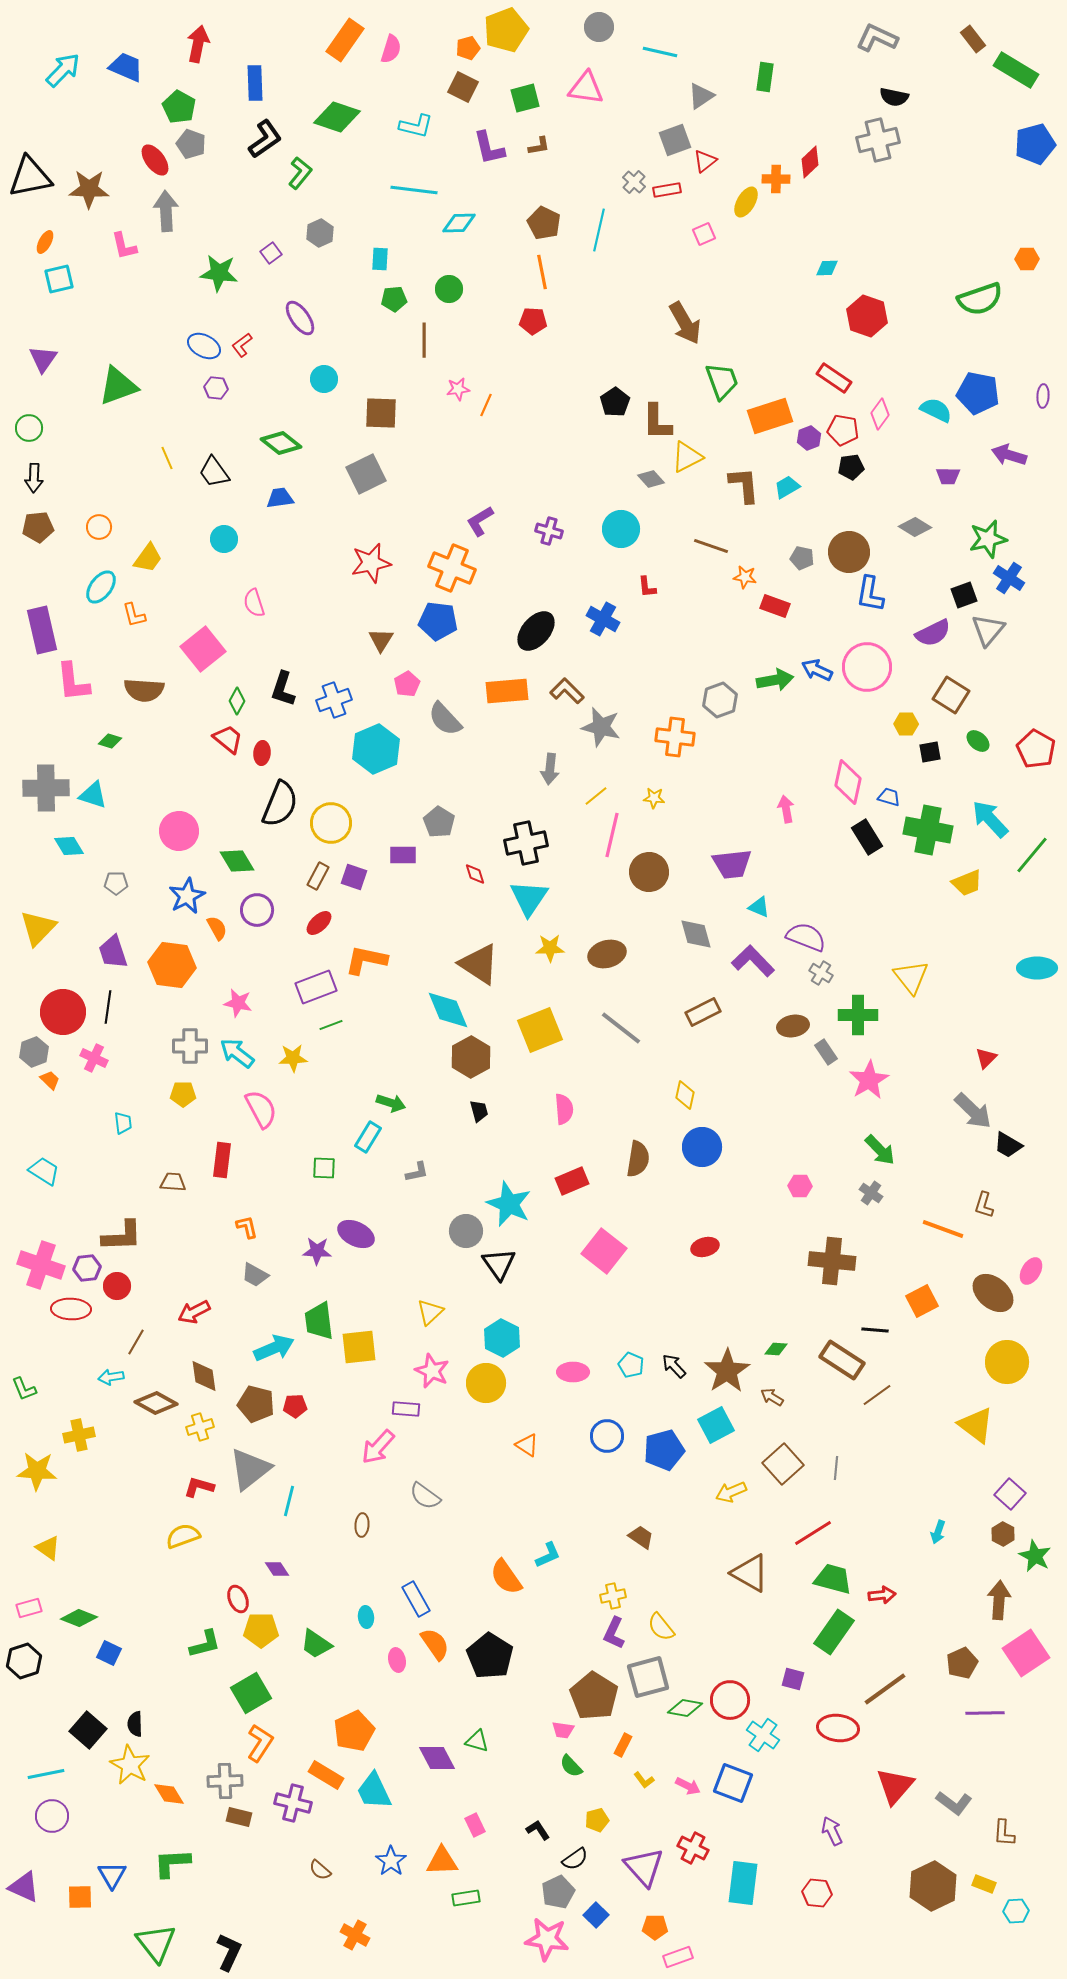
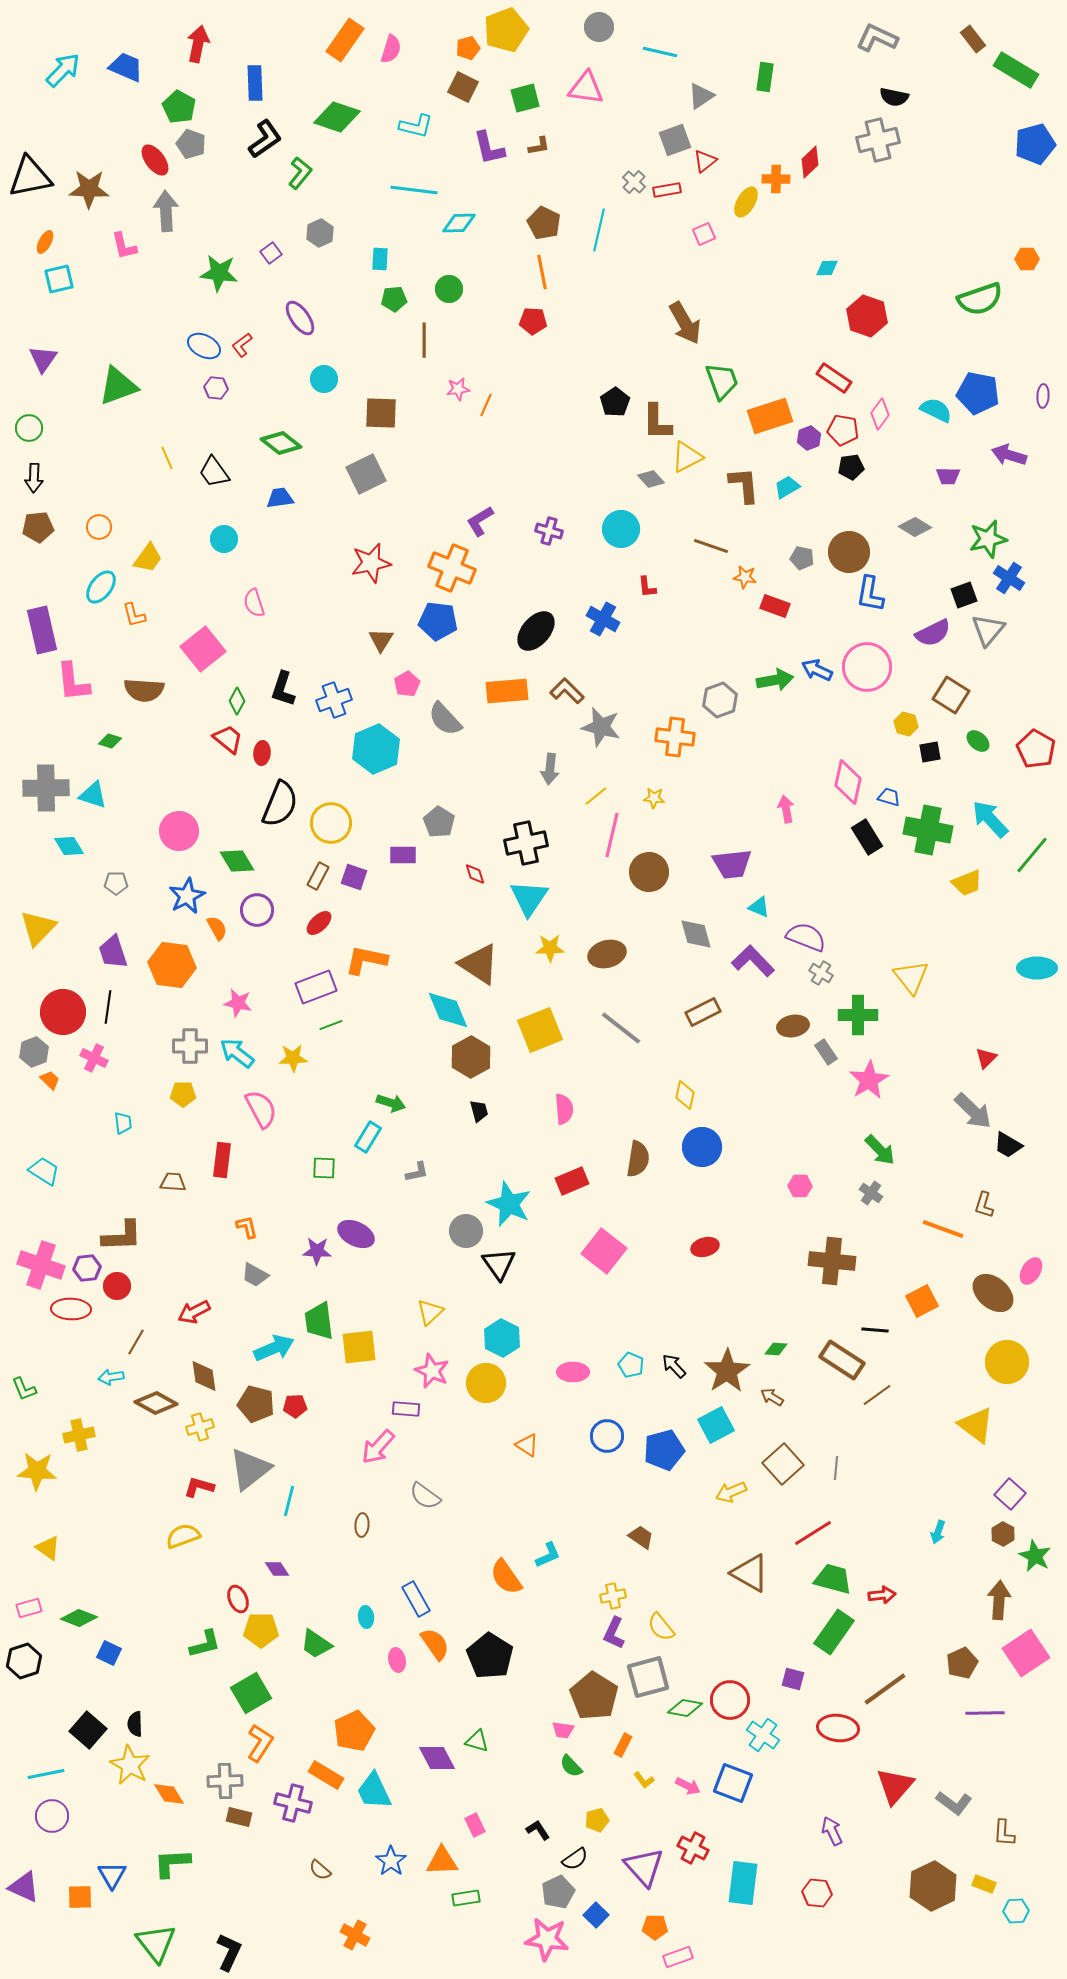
yellow hexagon at (906, 724): rotated 15 degrees clockwise
